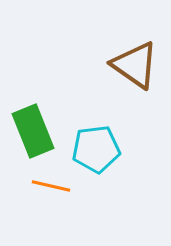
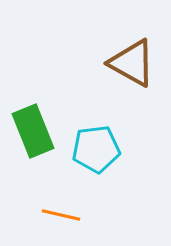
brown triangle: moved 3 px left, 2 px up; rotated 6 degrees counterclockwise
orange line: moved 10 px right, 29 px down
